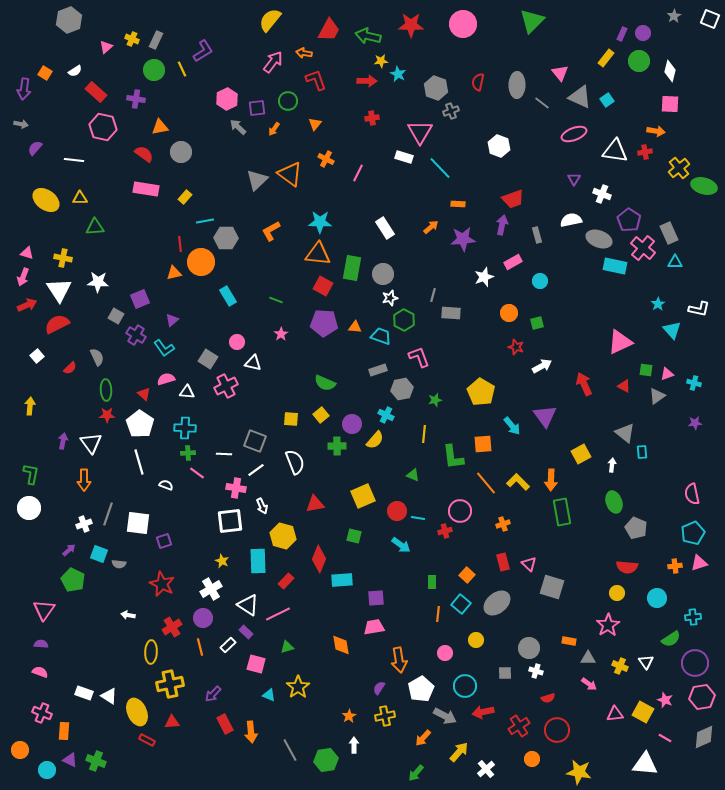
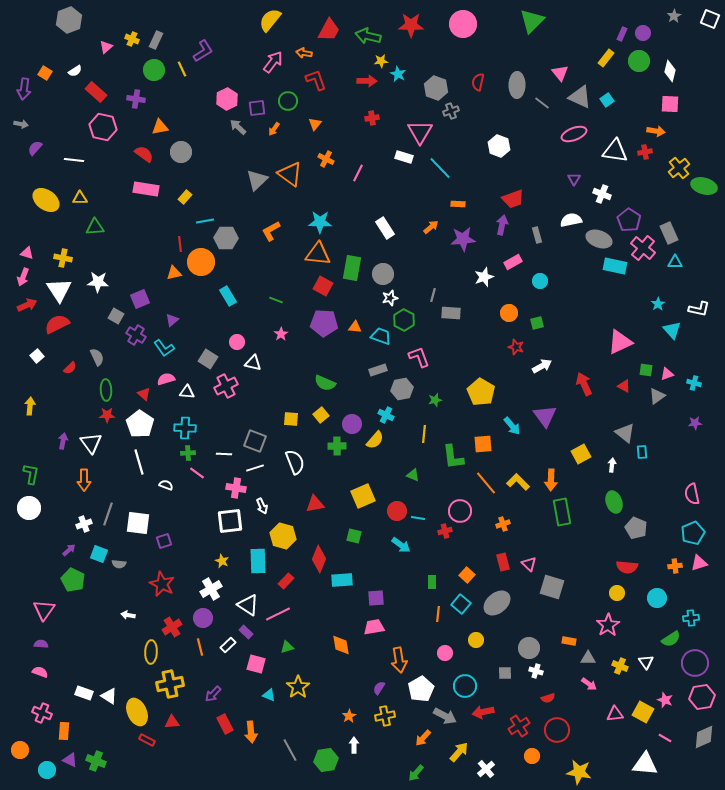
white line at (256, 470): moved 1 px left, 2 px up; rotated 18 degrees clockwise
cyan cross at (693, 617): moved 2 px left, 1 px down
orange circle at (532, 759): moved 3 px up
